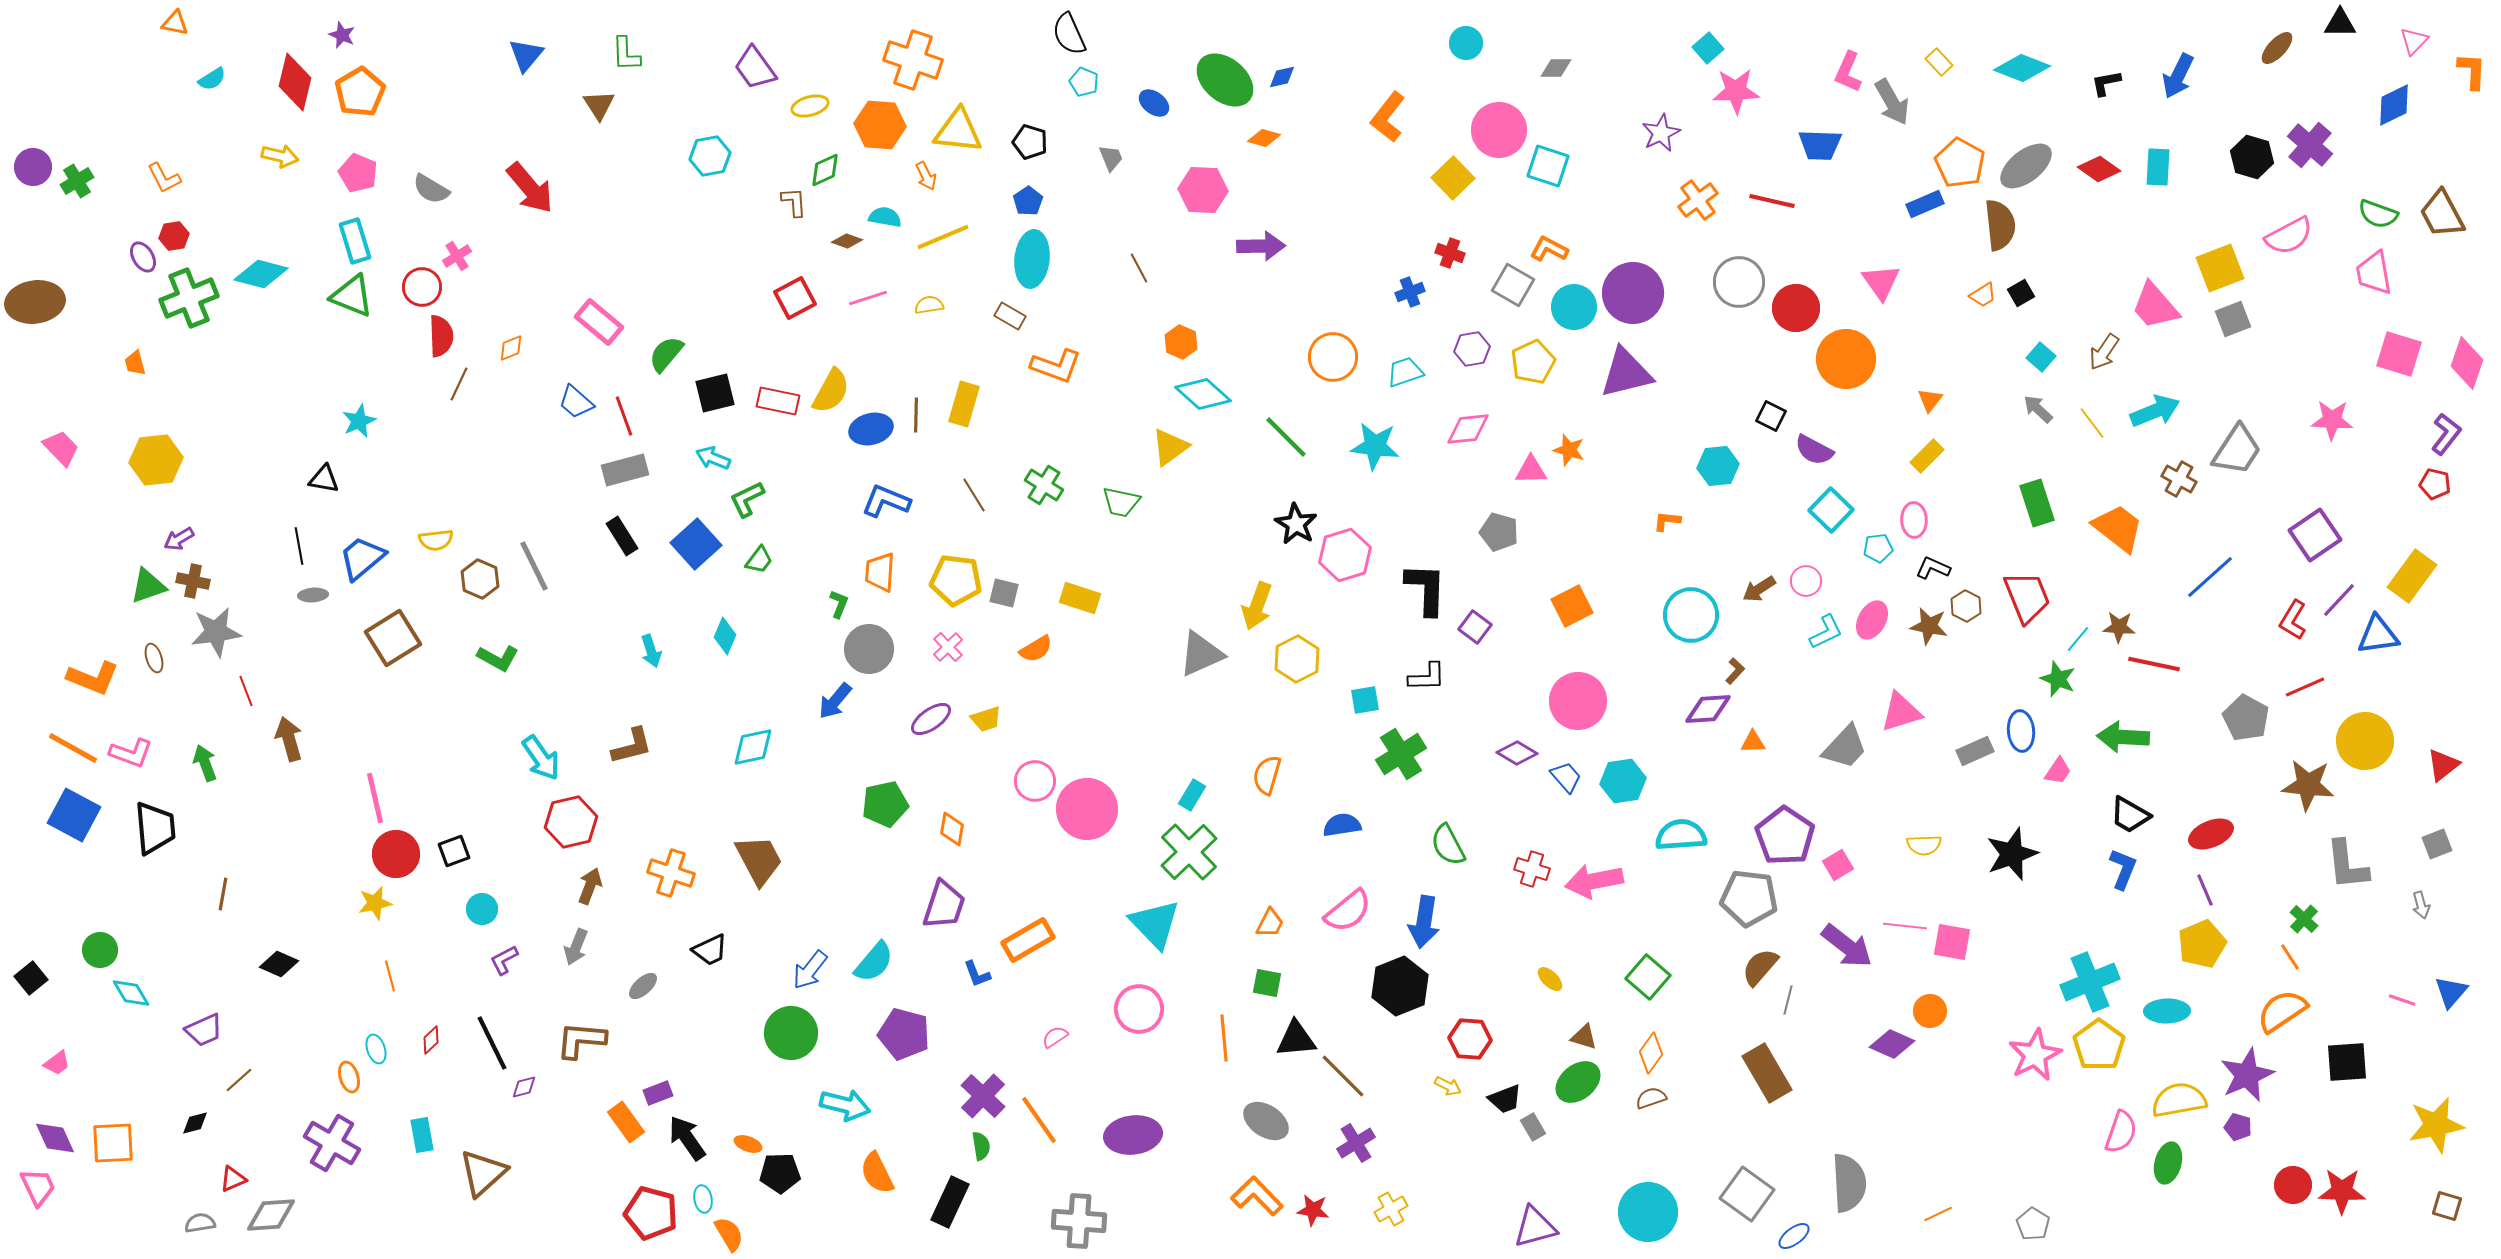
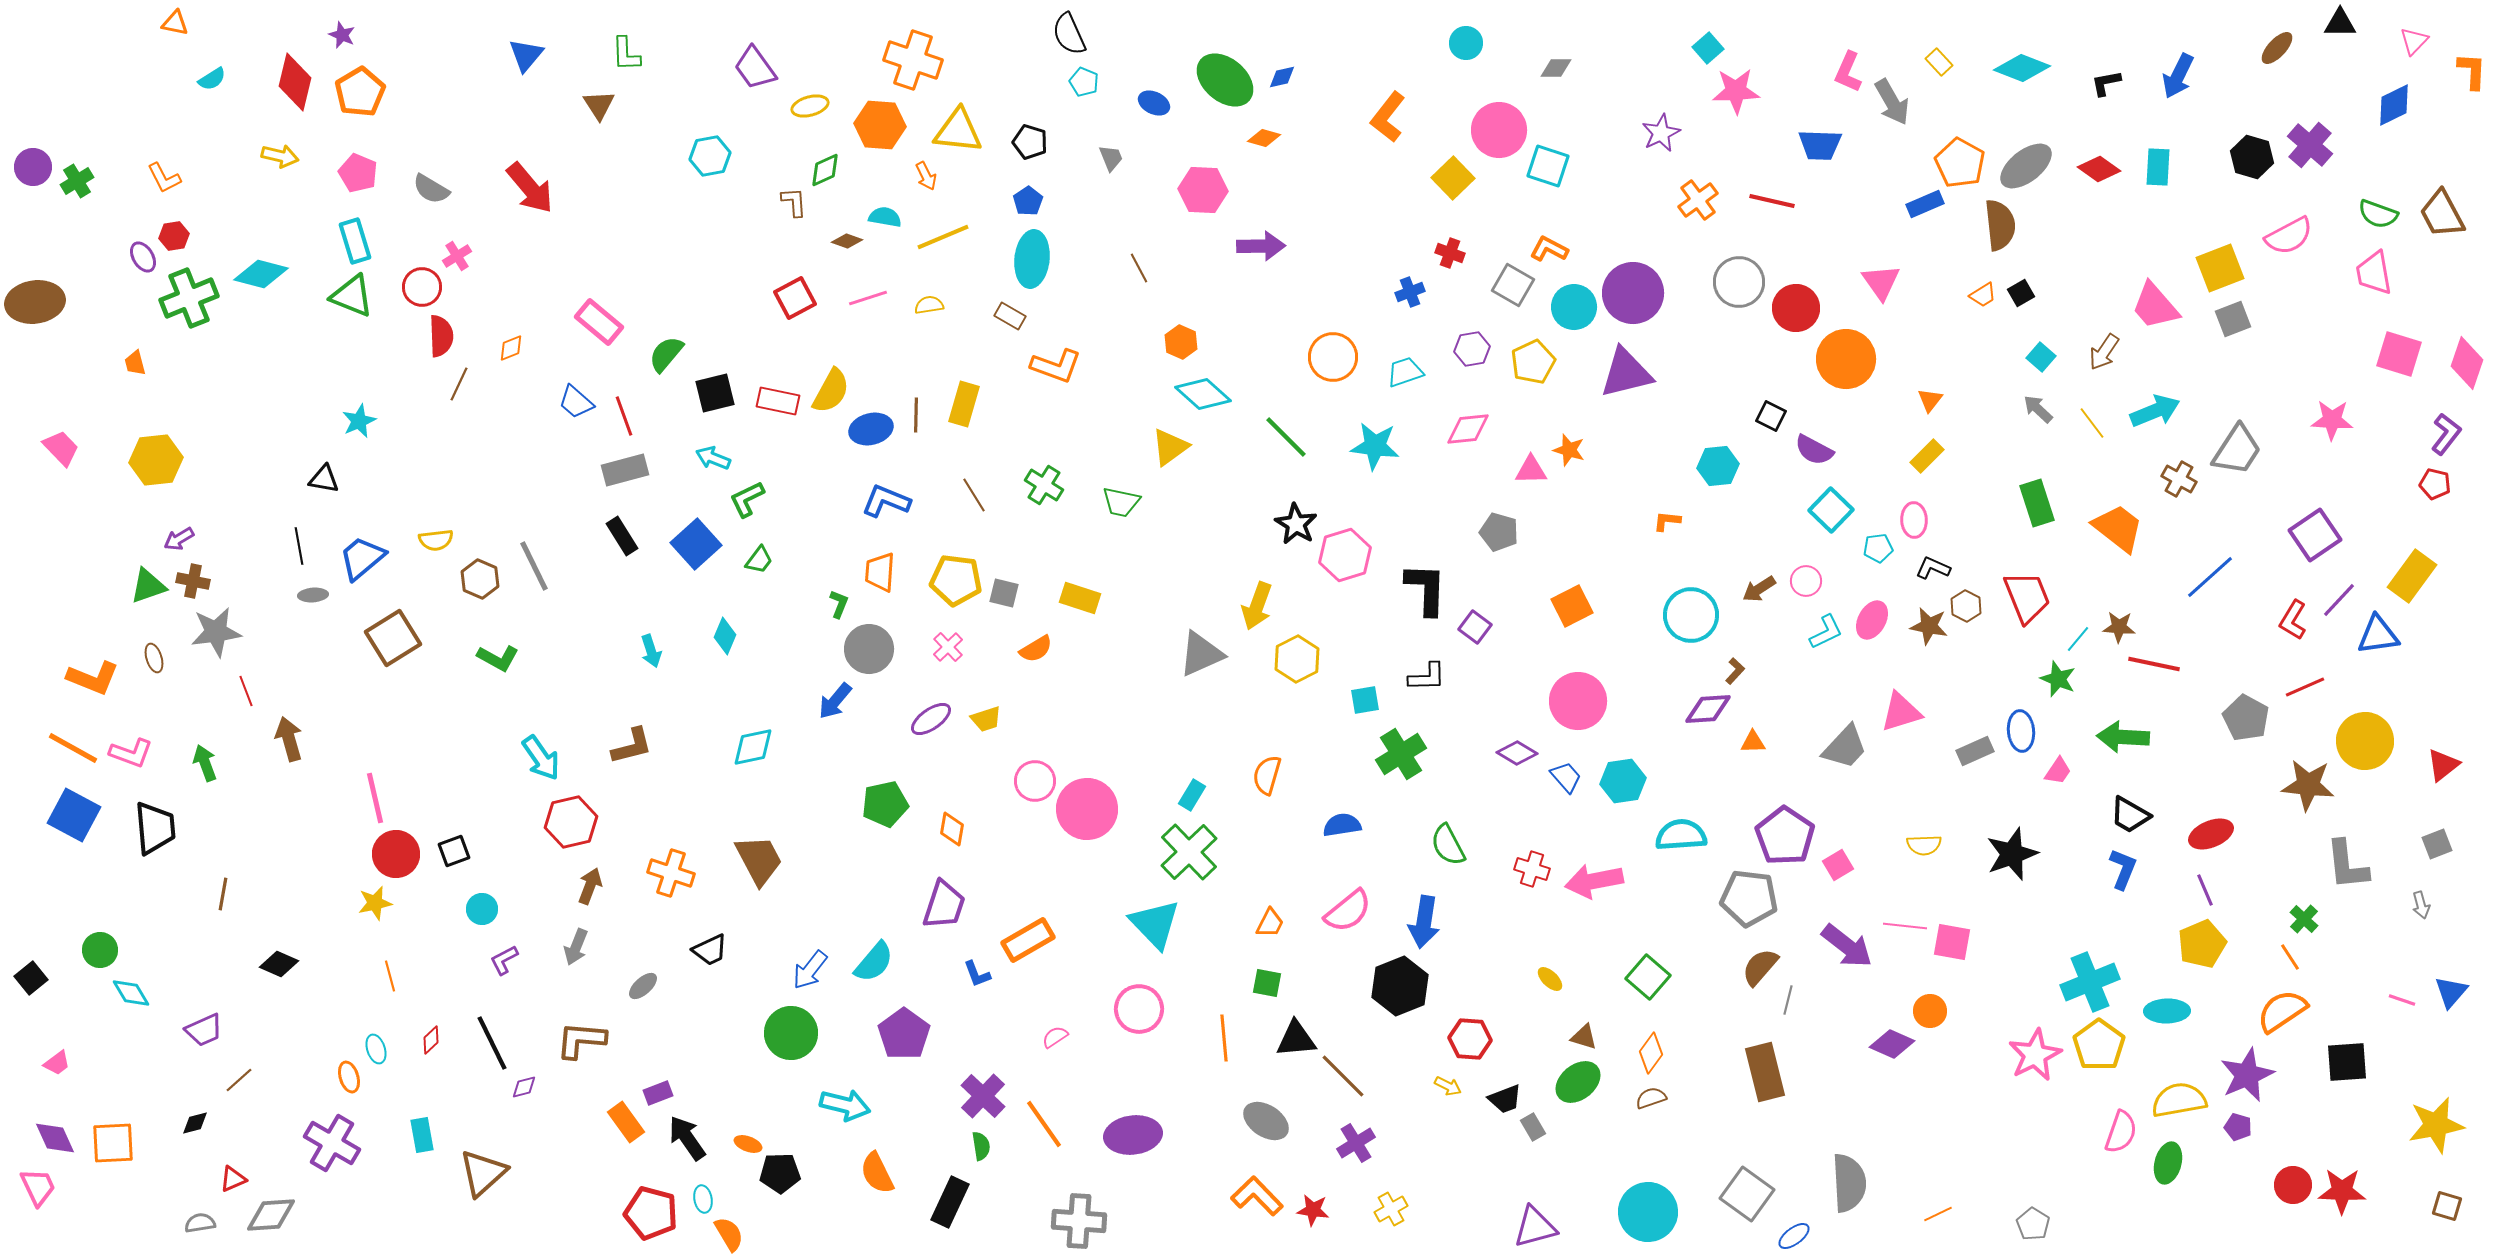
blue ellipse at (1154, 103): rotated 12 degrees counterclockwise
purple pentagon at (904, 1034): rotated 21 degrees clockwise
brown rectangle at (1767, 1073): moved 2 px left, 1 px up; rotated 16 degrees clockwise
orange line at (1039, 1120): moved 5 px right, 4 px down
